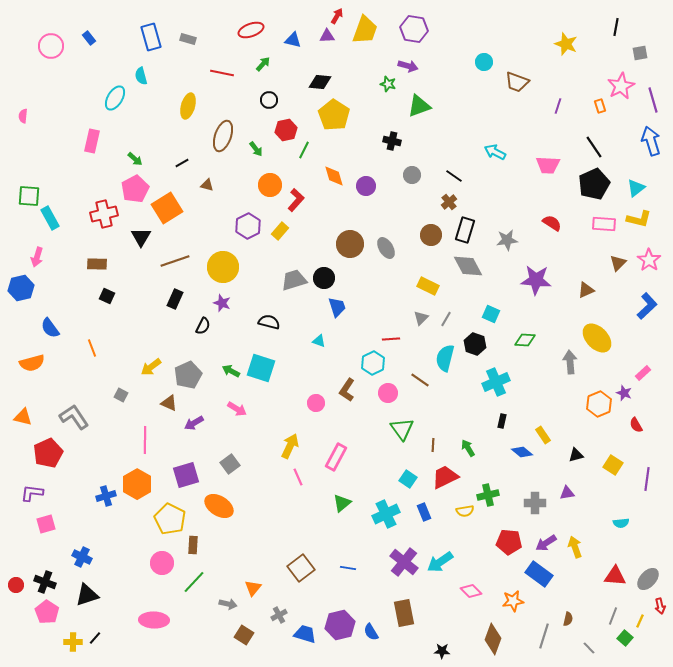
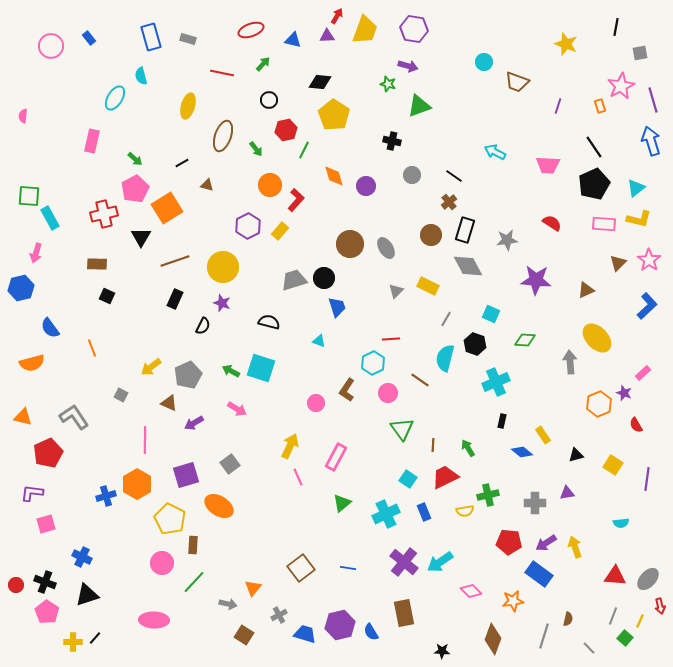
pink arrow at (37, 257): moved 1 px left, 4 px up
gray triangle at (421, 318): moved 25 px left, 27 px up
